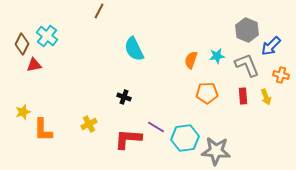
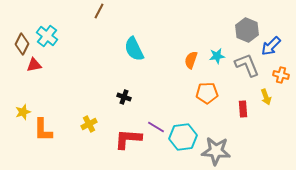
red rectangle: moved 13 px down
cyan hexagon: moved 2 px left, 1 px up
